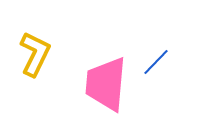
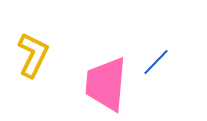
yellow L-shape: moved 2 px left, 1 px down
